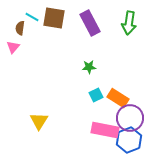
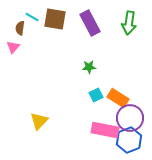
brown square: moved 1 px right, 1 px down
yellow triangle: rotated 12 degrees clockwise
